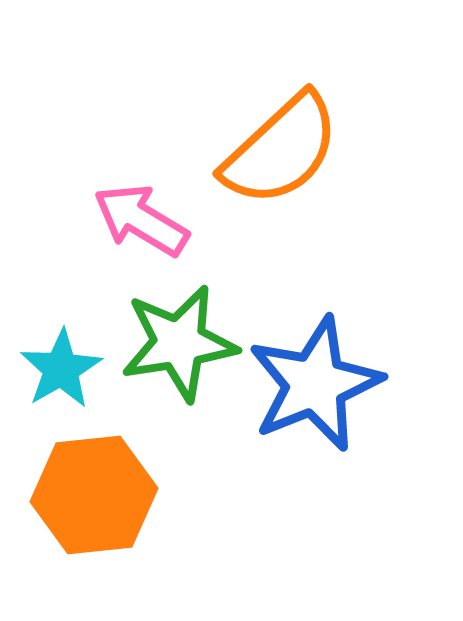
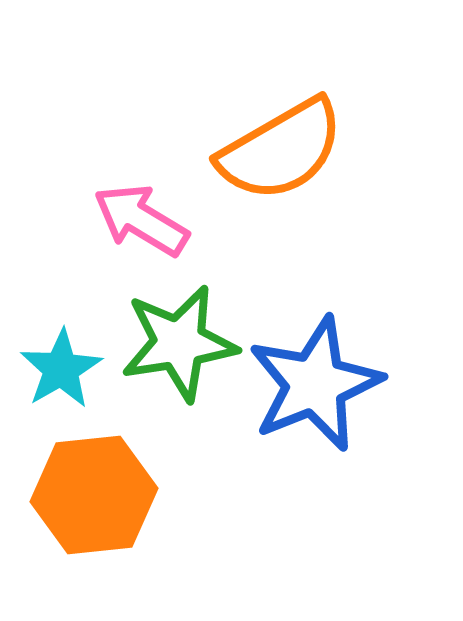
orange semicircle: rotated 13 degrees clockwise
